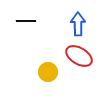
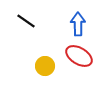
black line: rotated 36 degrees clockwise
yellow circle: moved 3 px left, 6 px up
